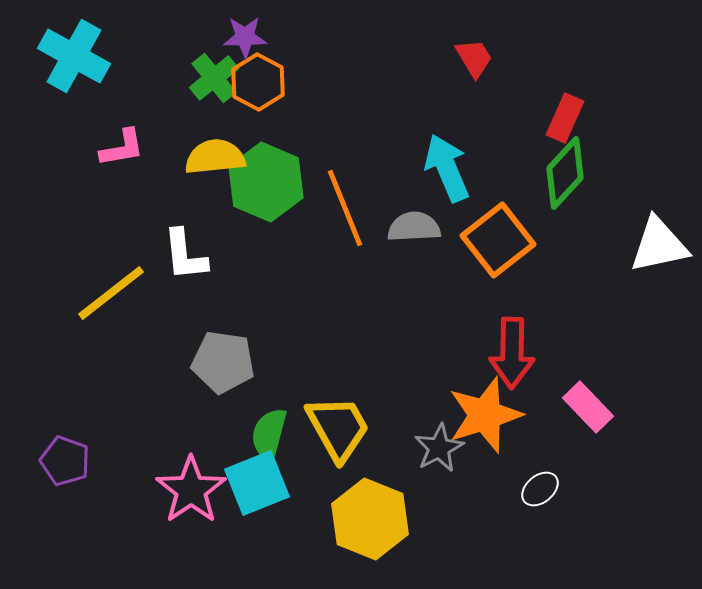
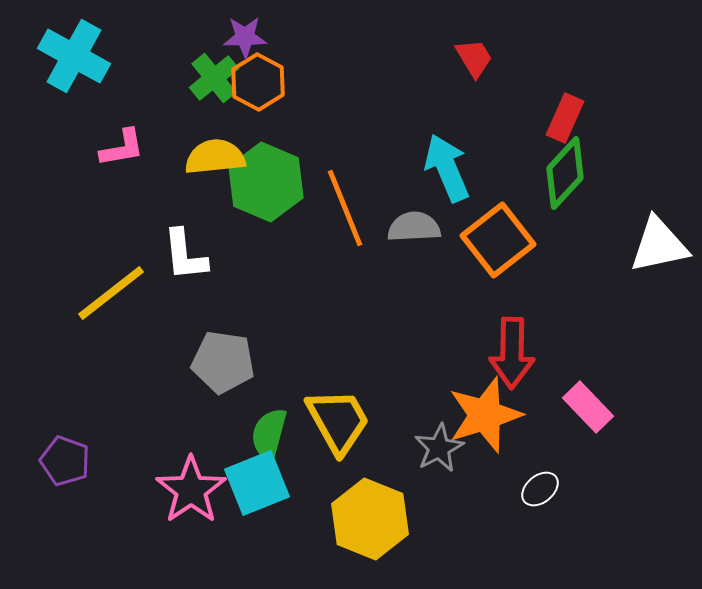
yellow trapezoid: moved 7 px up
